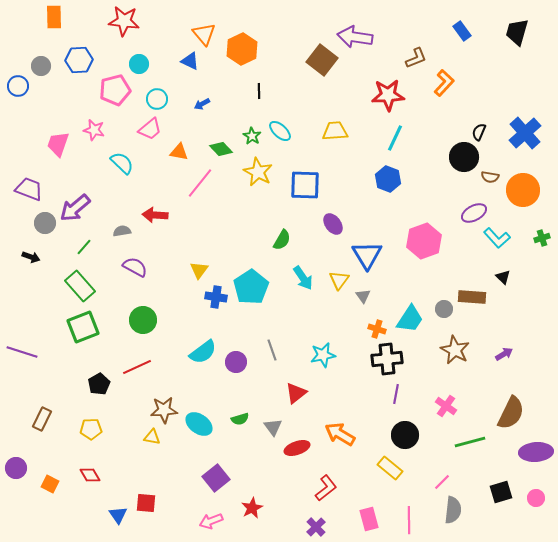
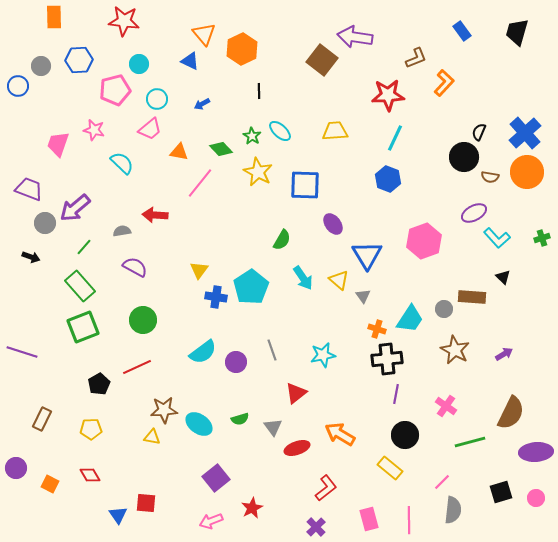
orange circle at (523, 190): moved 4 px right, 18 px up
yellow triangle at (339, 280): rotated 25 degrees counterclockwise
